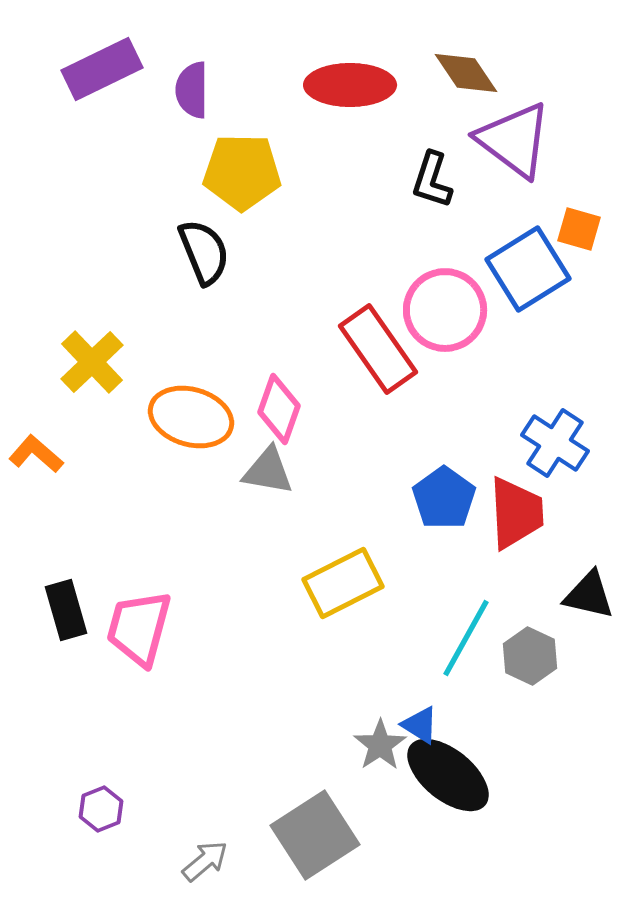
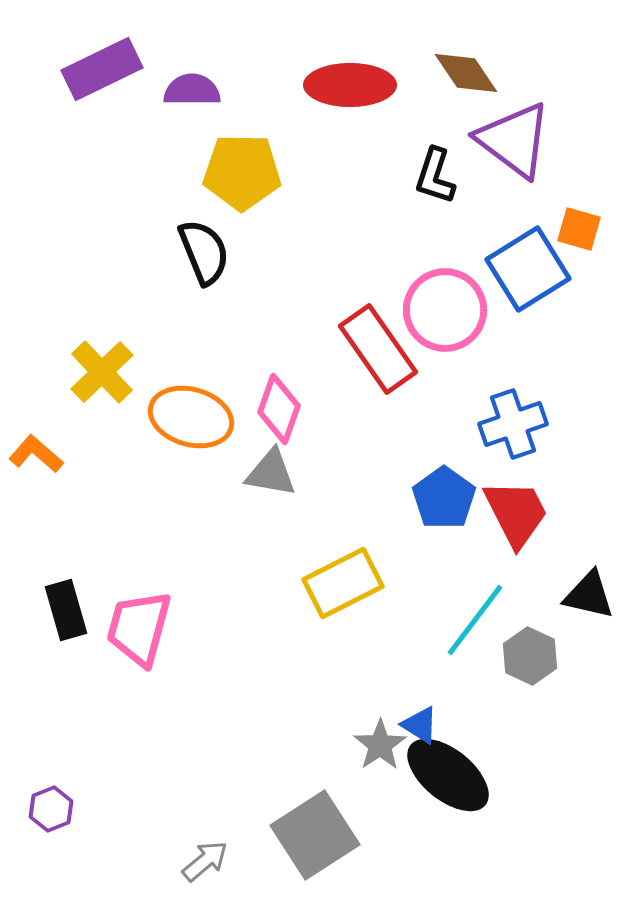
purple semicircle: rotated 90 degrees clockwise
black L-shape: moved 3 px right, 4 px up
yellow cross: moved 10 px right, 10 px down
blue cross: moved 42 px left, 19 px up; rotated 38 degrees clockwise
gray triangle: moved 3 px right, 2 px down
red trapezoid: rotated 24 degrees counterclockwise
cyan line: moved 9 px right, 18 px up; rotated 8 degrees clockwise
purple hexagon: moved 50 px left
